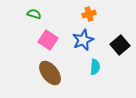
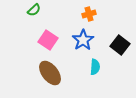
green semicircle: moved 4 px up; rotated 120 degrees clockwise
blue star: rotated 10 degrees counterclockwise
black square: rotated 12 degrees counterclockwise
